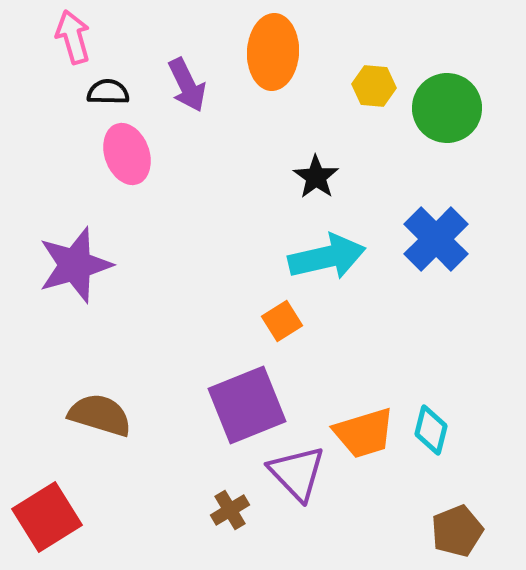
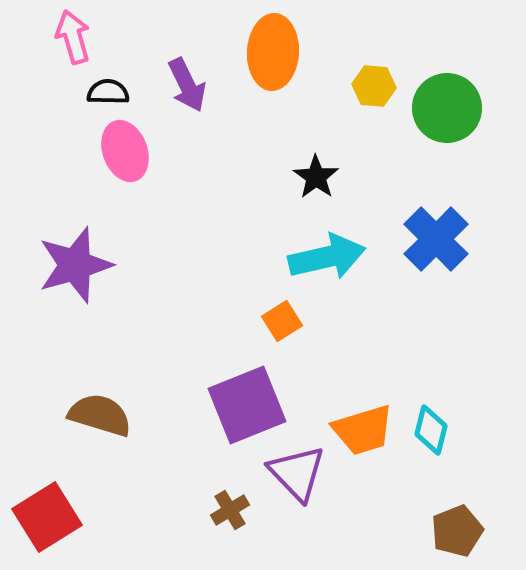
pink ellipse: moved 2 px left, 3 px up
orange trapezoid: moved 1 px left, 3 px up
